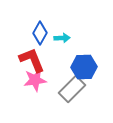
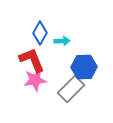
cyan arrow: moved 3 px down
gray rectangle: moved 1 px left
